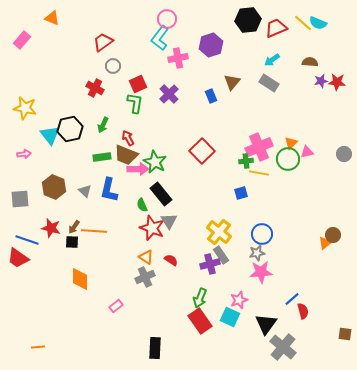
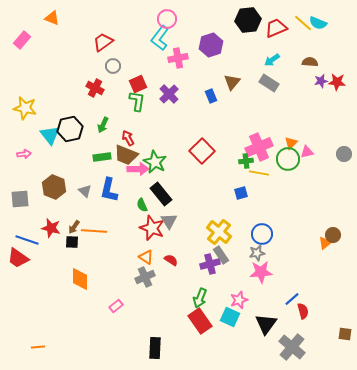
green L-shape at (135, 103): moved 2 px right, 2 px up
gray cross at (283, 347): moved 9 px right
